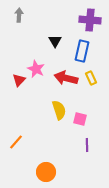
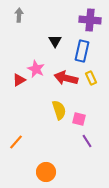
red triangle: rotated 16 degrees clockwise
pink square: moved 1 px left
purple line: moved 4 px up; rotated 32 degrees counterclockwise
